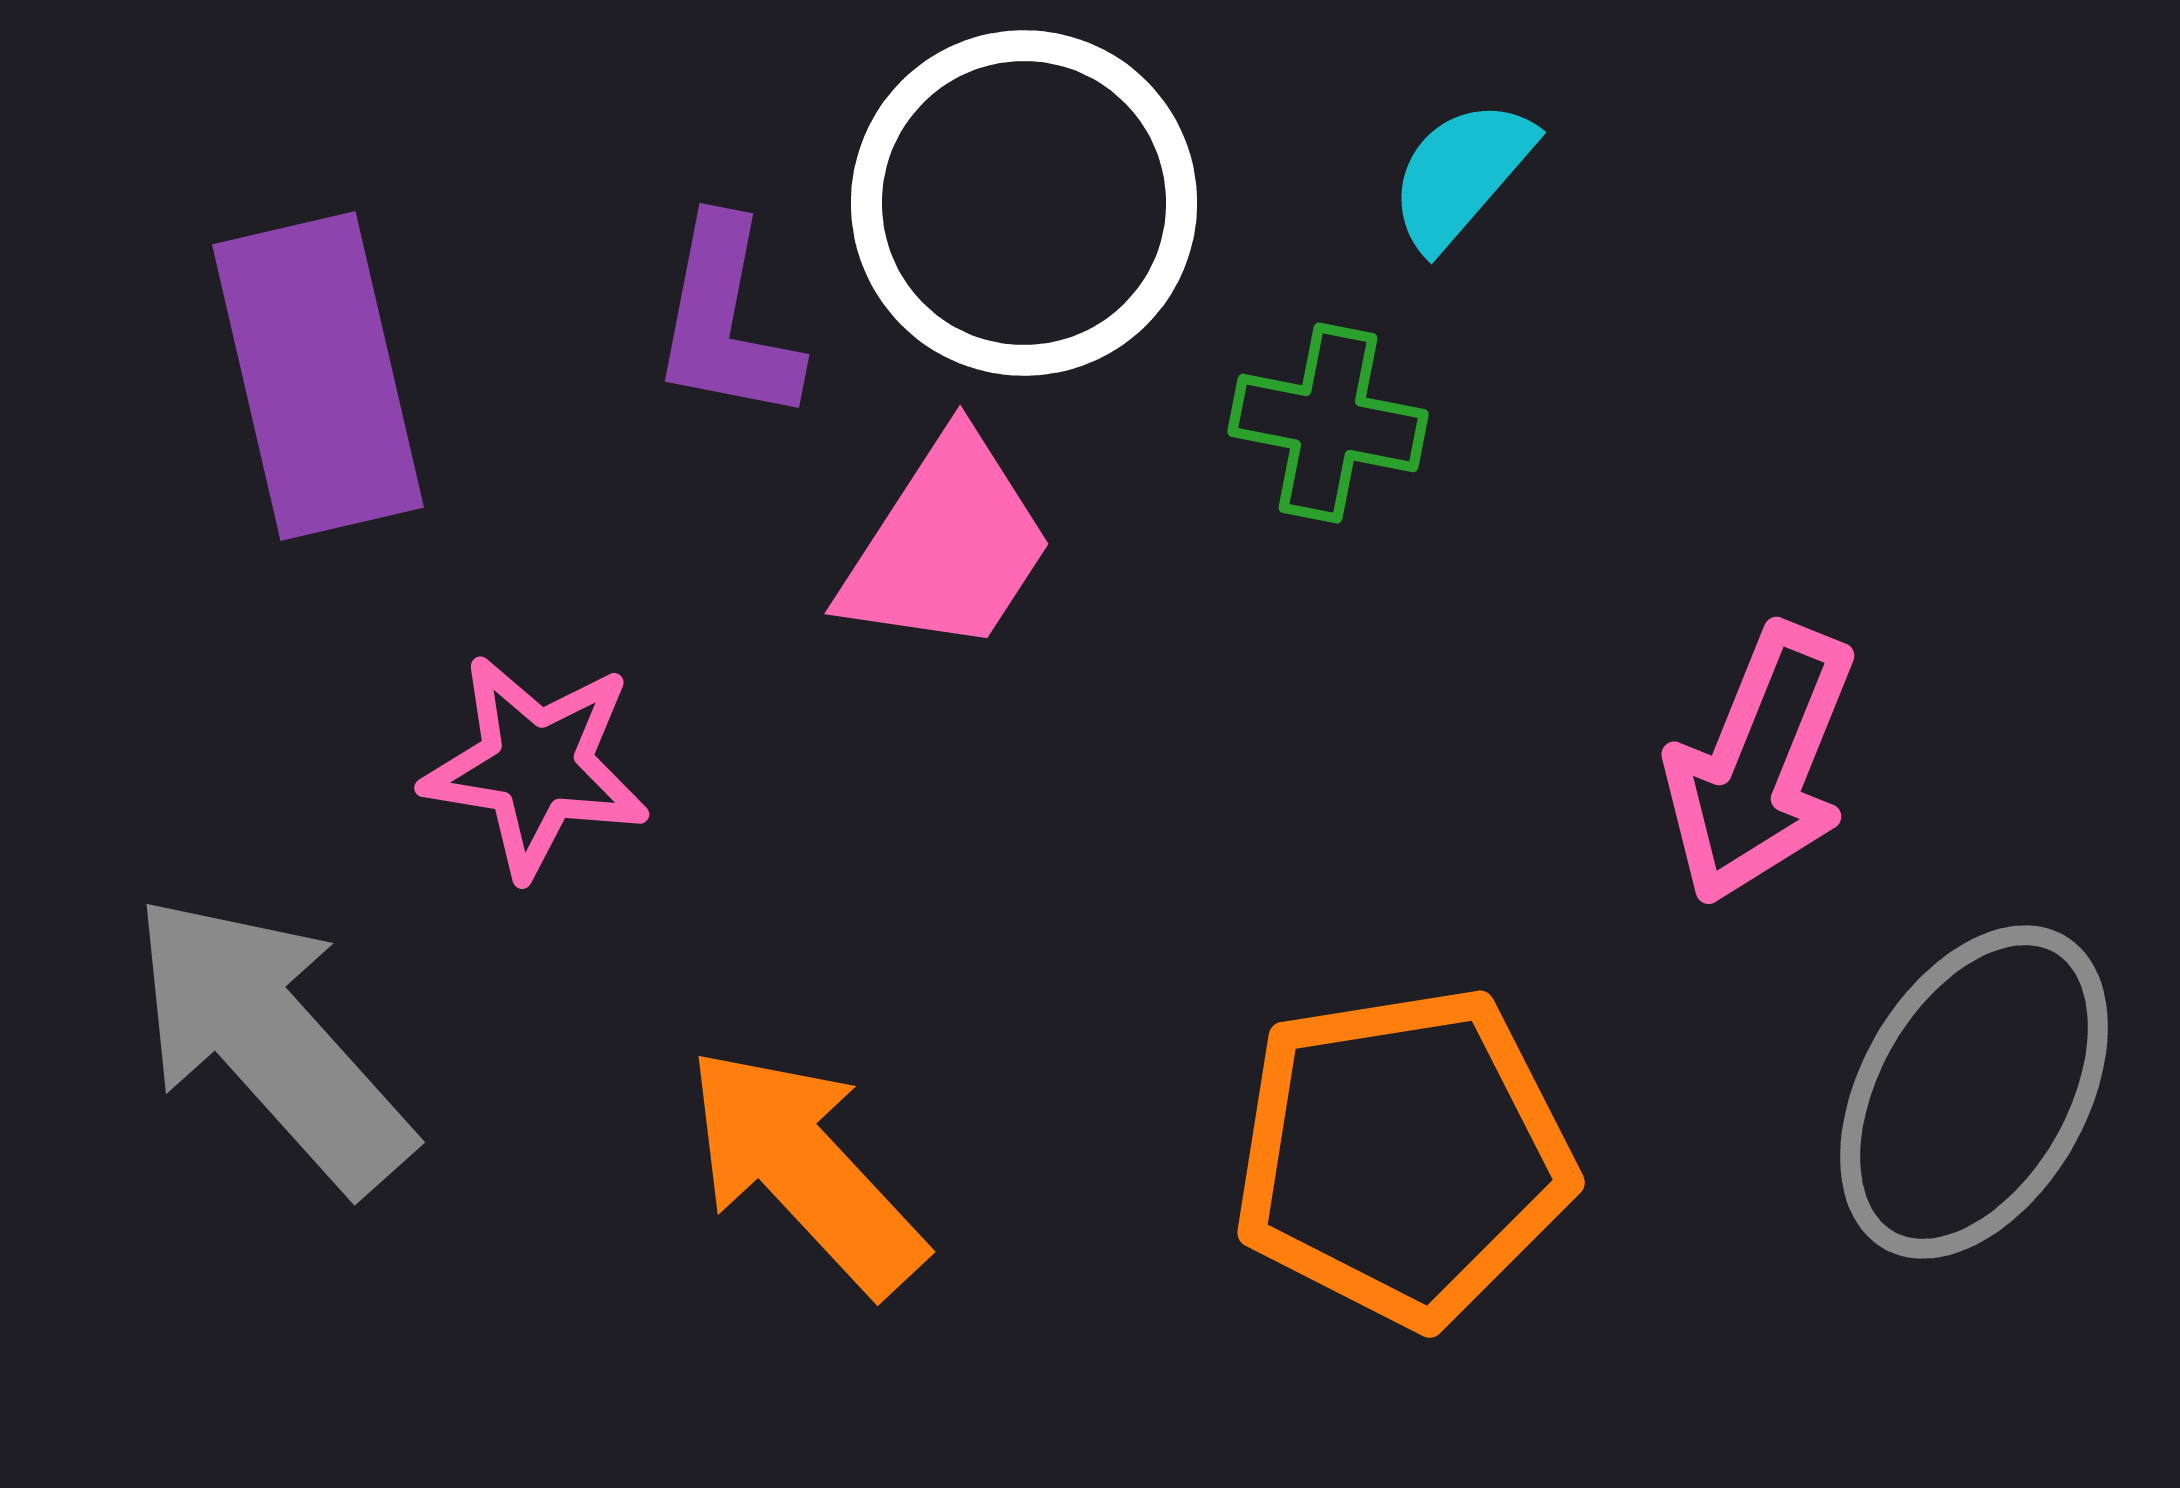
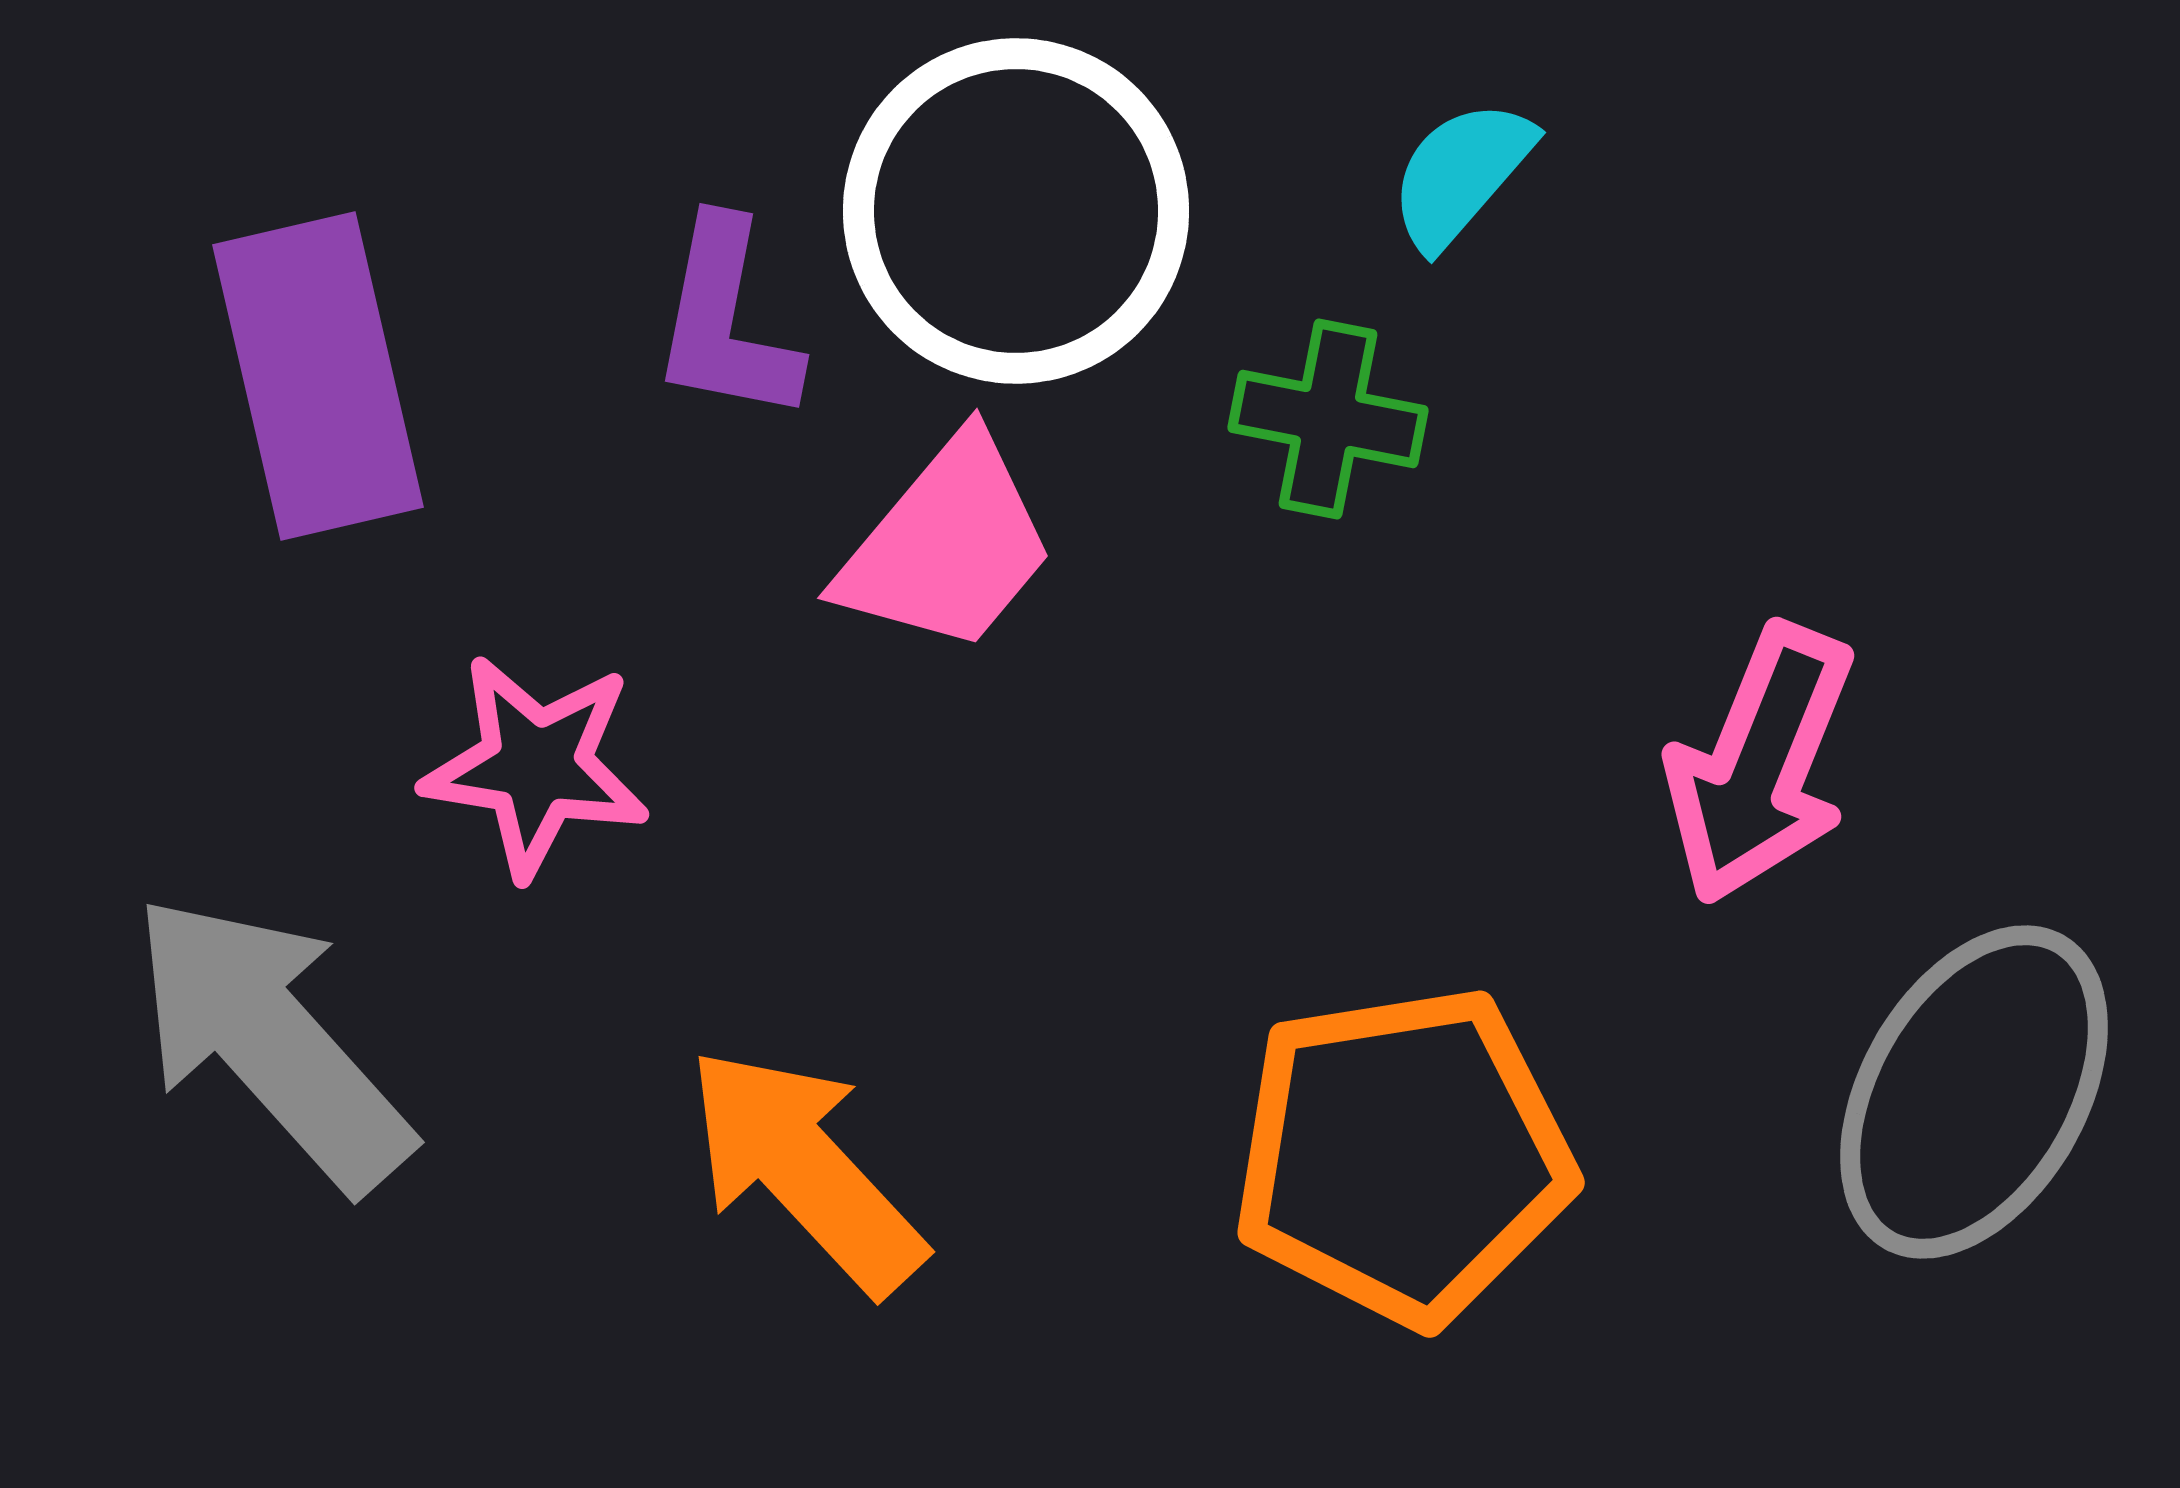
white circle: moved 8 px left, 8 px down
green cross: moved 4 px up
pink trapezoid: rotated 7 degrees clockwise
